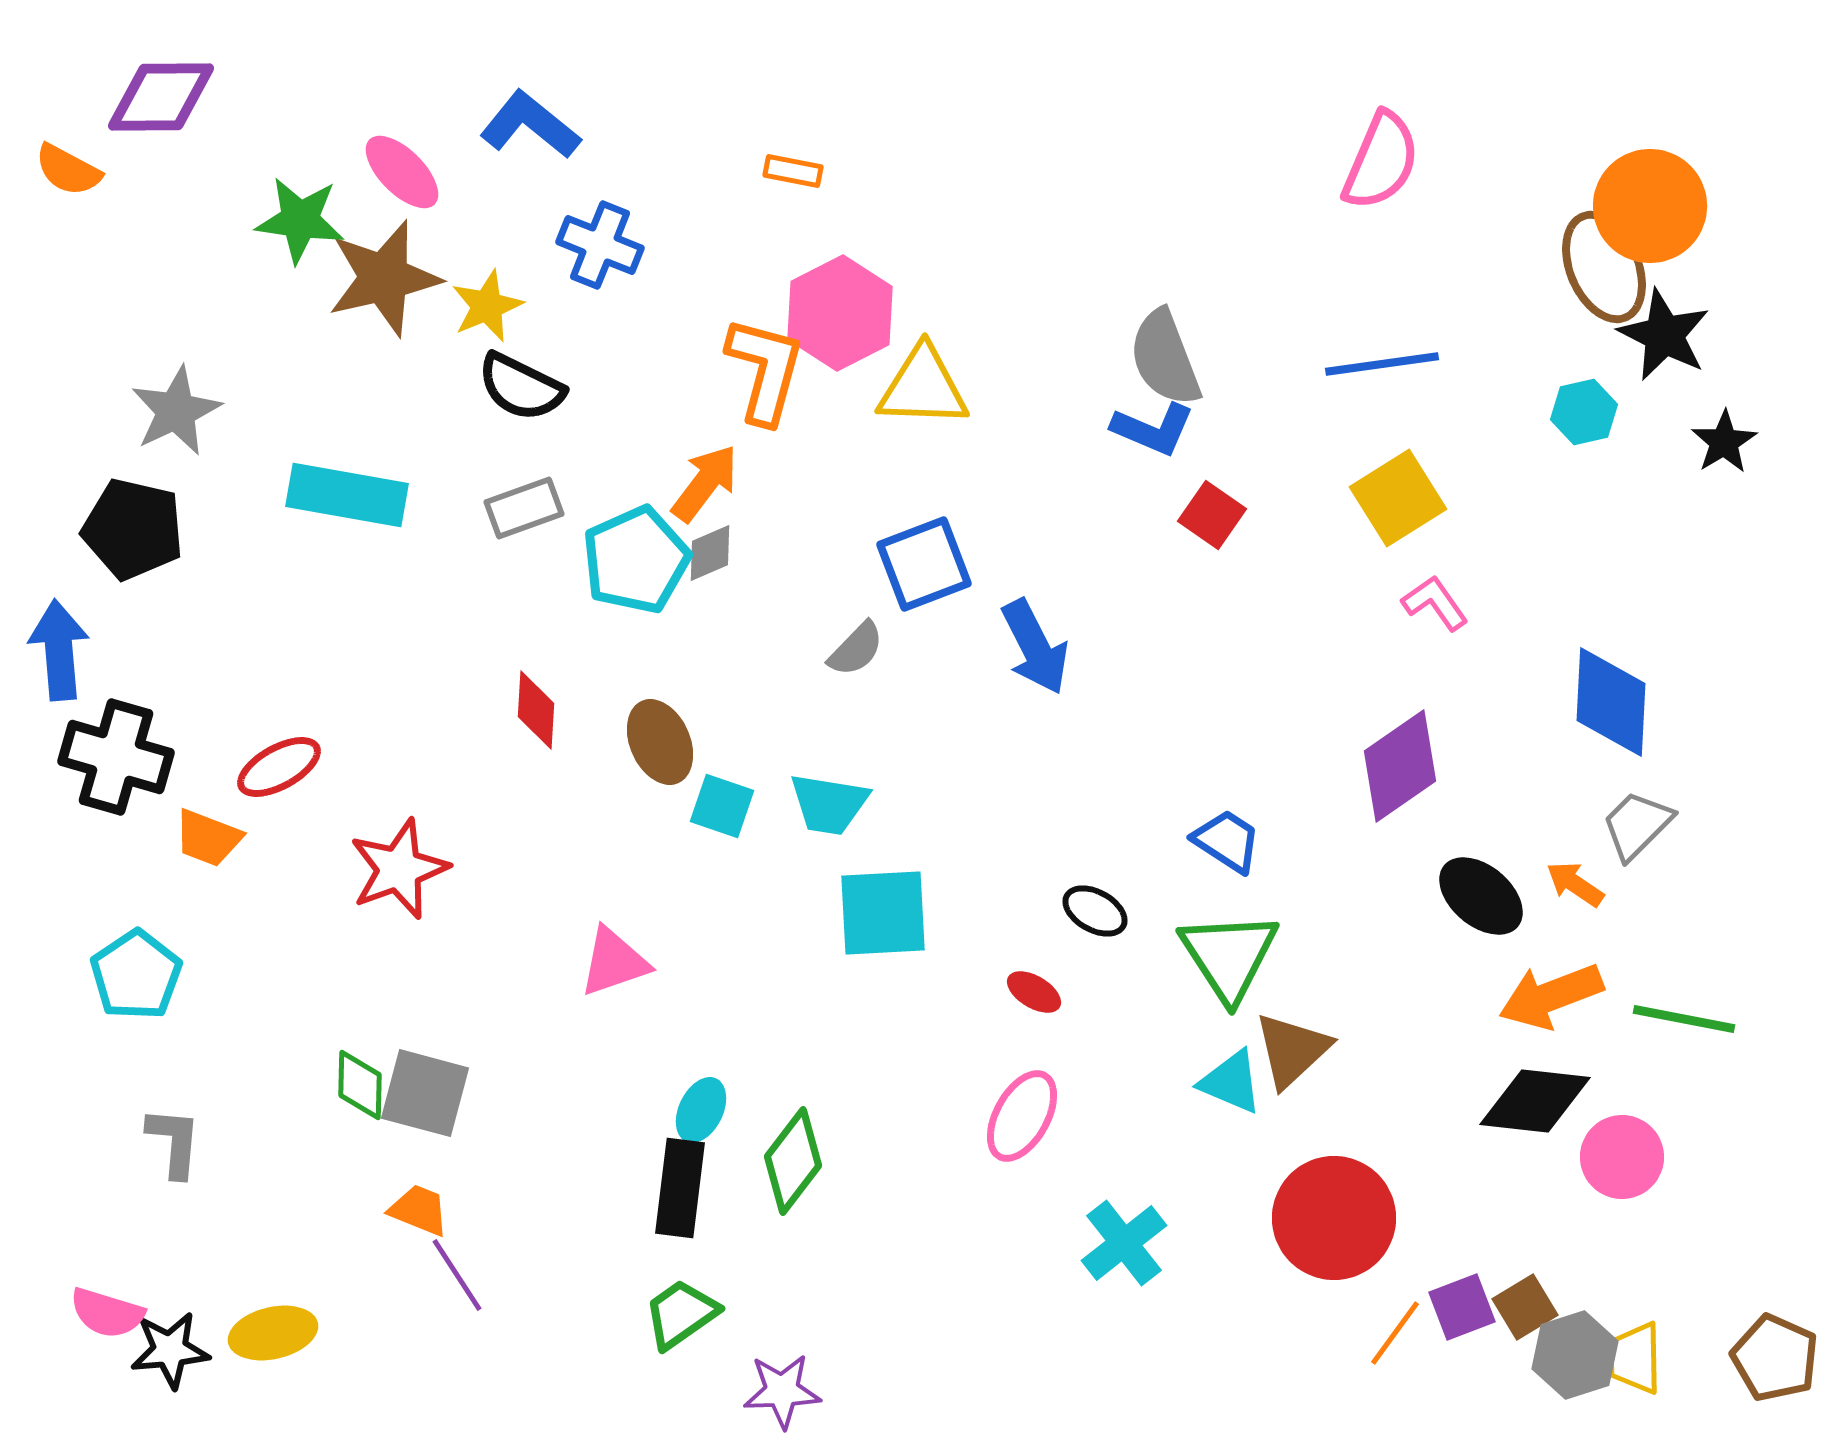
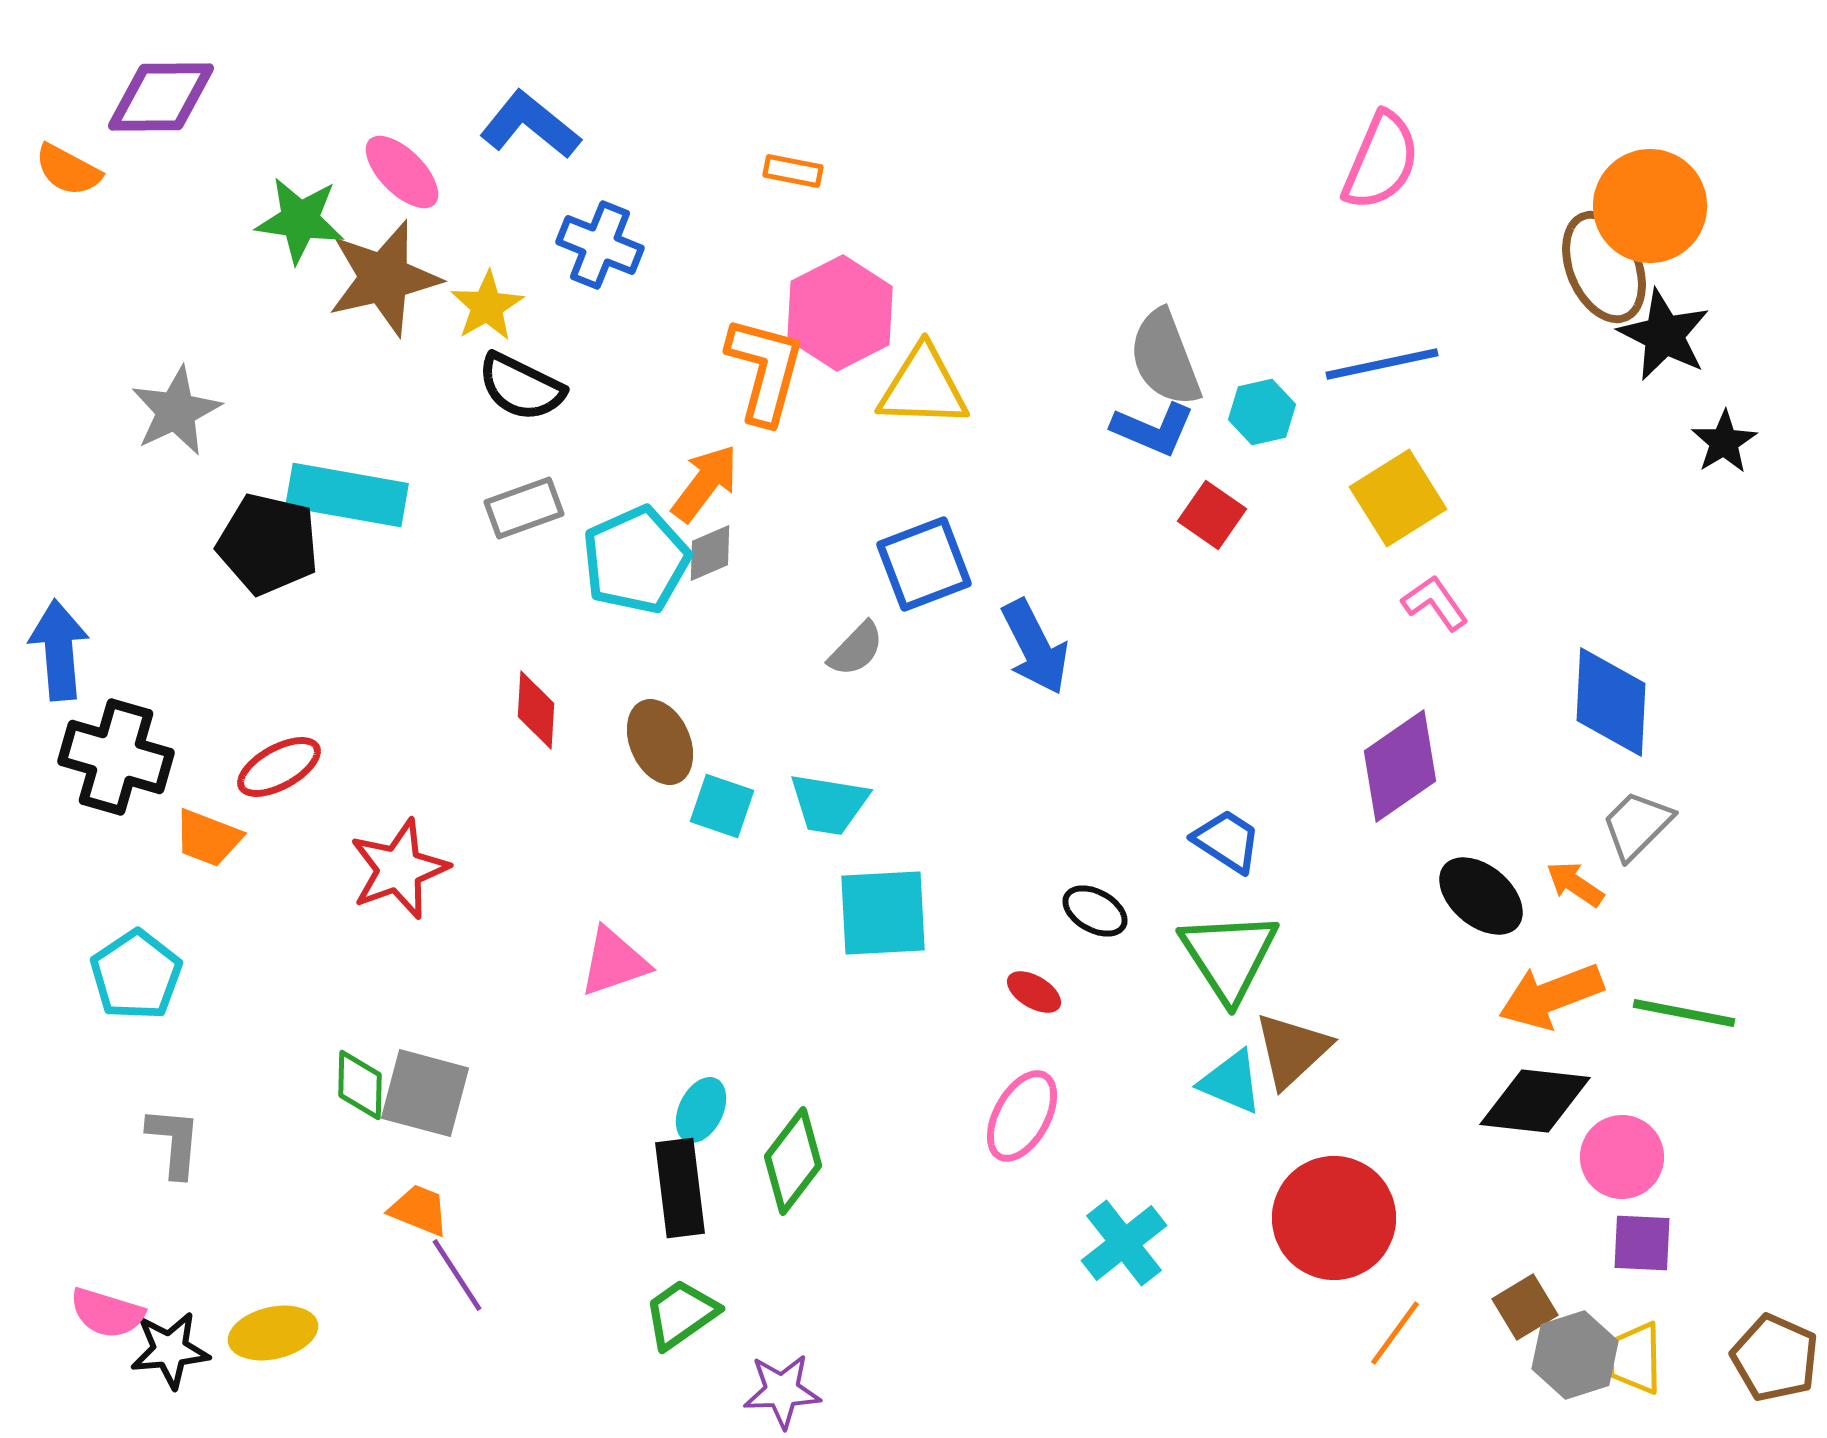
yellow star at (487, 306): rotated 8 degrees counterclockwise
blue line at (1382, 364): rotated 4 degrees counterclockwise
cyan hexagon at (1584, 412): moved 322 px left
black pentagon at (133, 529): moved 135 px right, 15 px down
green line at (1684, 1019): moved 6 px up
black rectangle at (680, 1188): rotated 14 degrees counterclockwise
purple square at (1462, 1307): moved 180 px right, 64 px up; rotated 24 degrees clockwise
